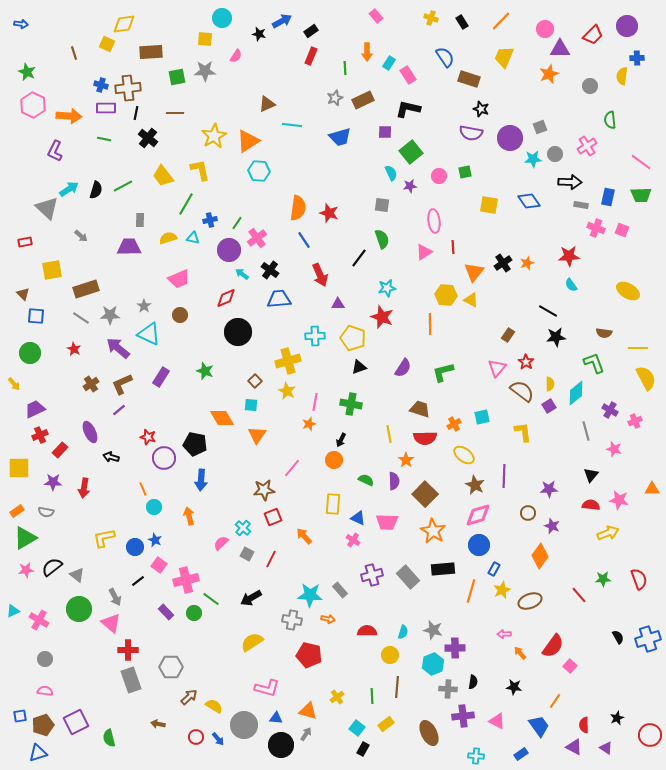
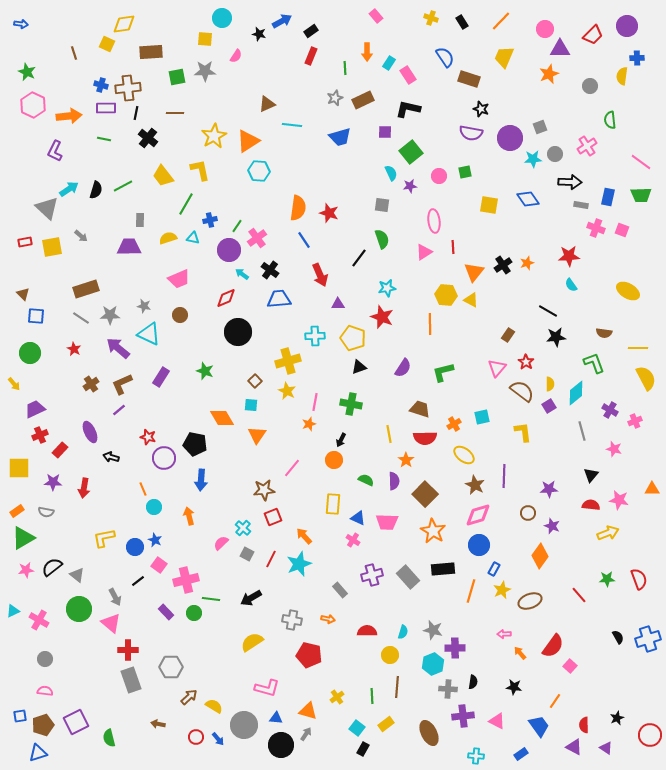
orange arrow at (69, 116): rotated 10 degrees counterclockwise
blue diamond at (529, 201): moved 1 px left, 2 px up
green line at (237, 223): moved 3 px down
black cross at (503, 263): moved 2 px down
yellow square at (52, 270): moved 23 px up
gray star at (144, 306): rotated 24 degrees counterclockwise
gray line at (586, 431): moved 4 px left
green triangle at (25, 538): moved 2 px left
green star at (603, 579): moved 4 px right
cyan star at (310, 595): moved 11 px left, 31 px up; rotated 25 degrees counterclockwise
green line at (211, 599): rotated 30 degrees counterclockwise
